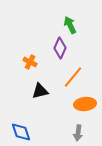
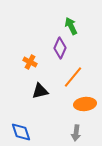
green arrow: moved 1 px right, 1 px down
gray arrow: moved 2 px left
